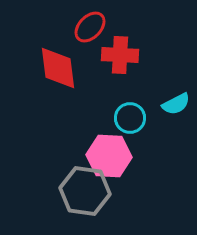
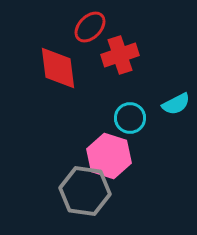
red cross: rotated 21 degrees counterclockwise
pink hexagon: rotated 15 degrees clockwise
